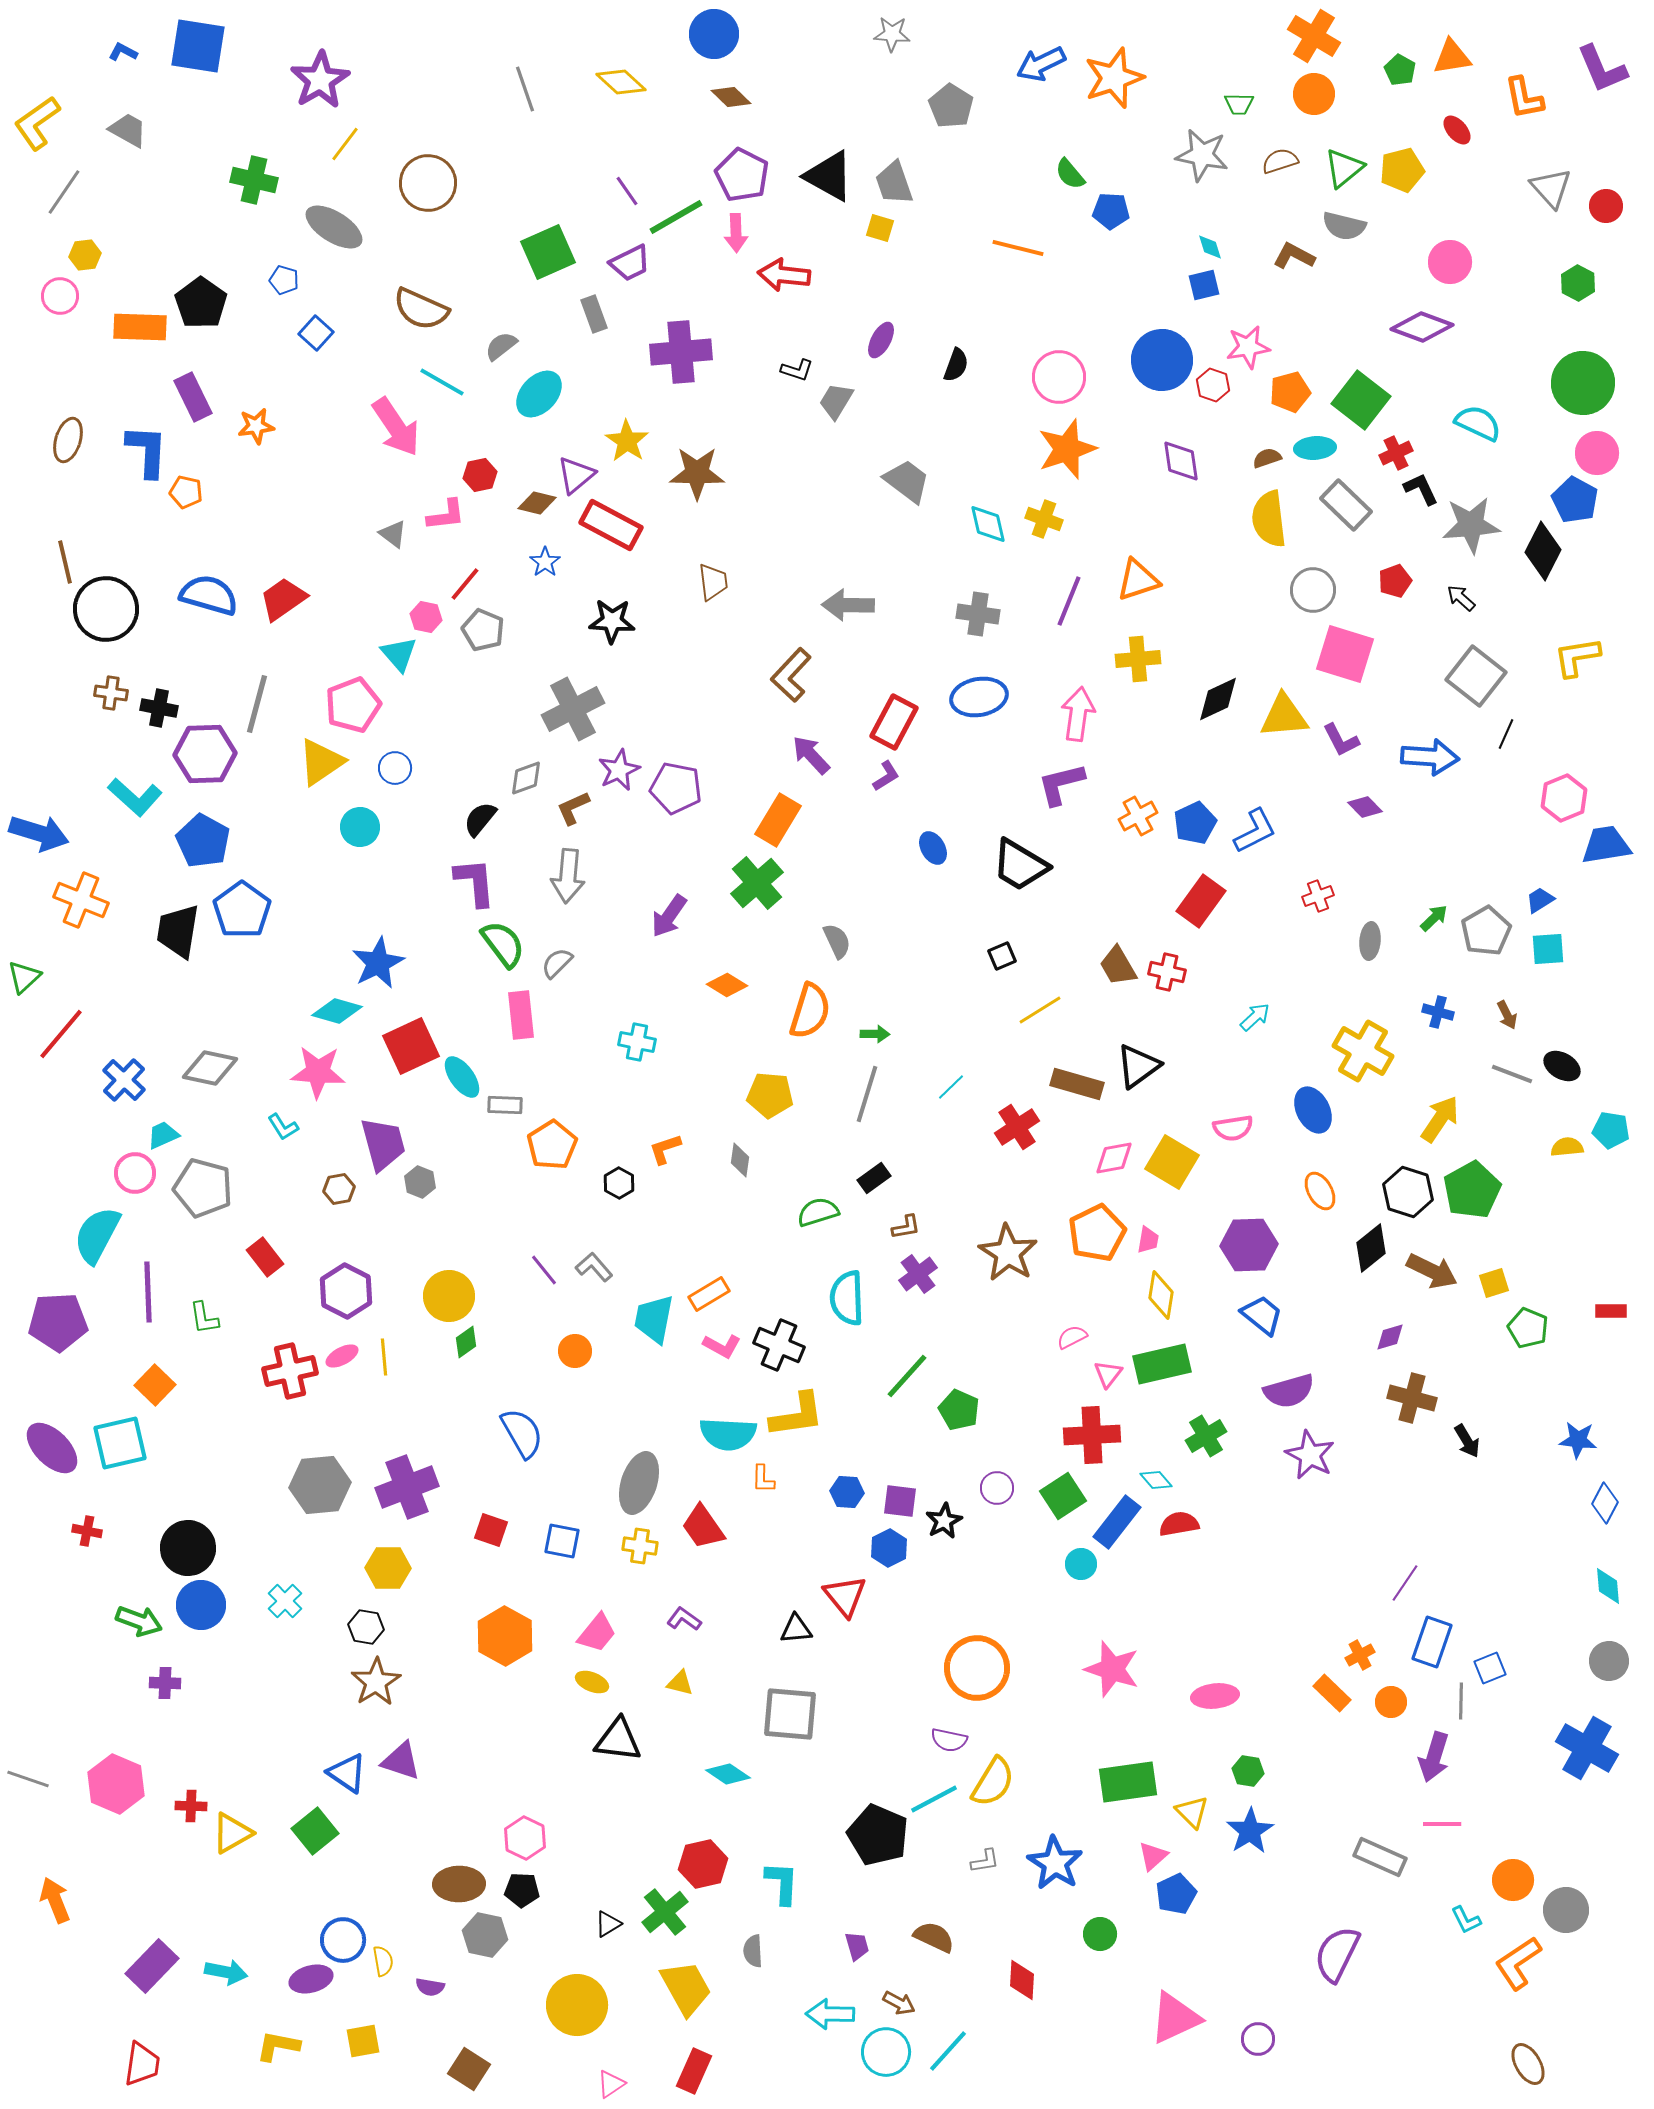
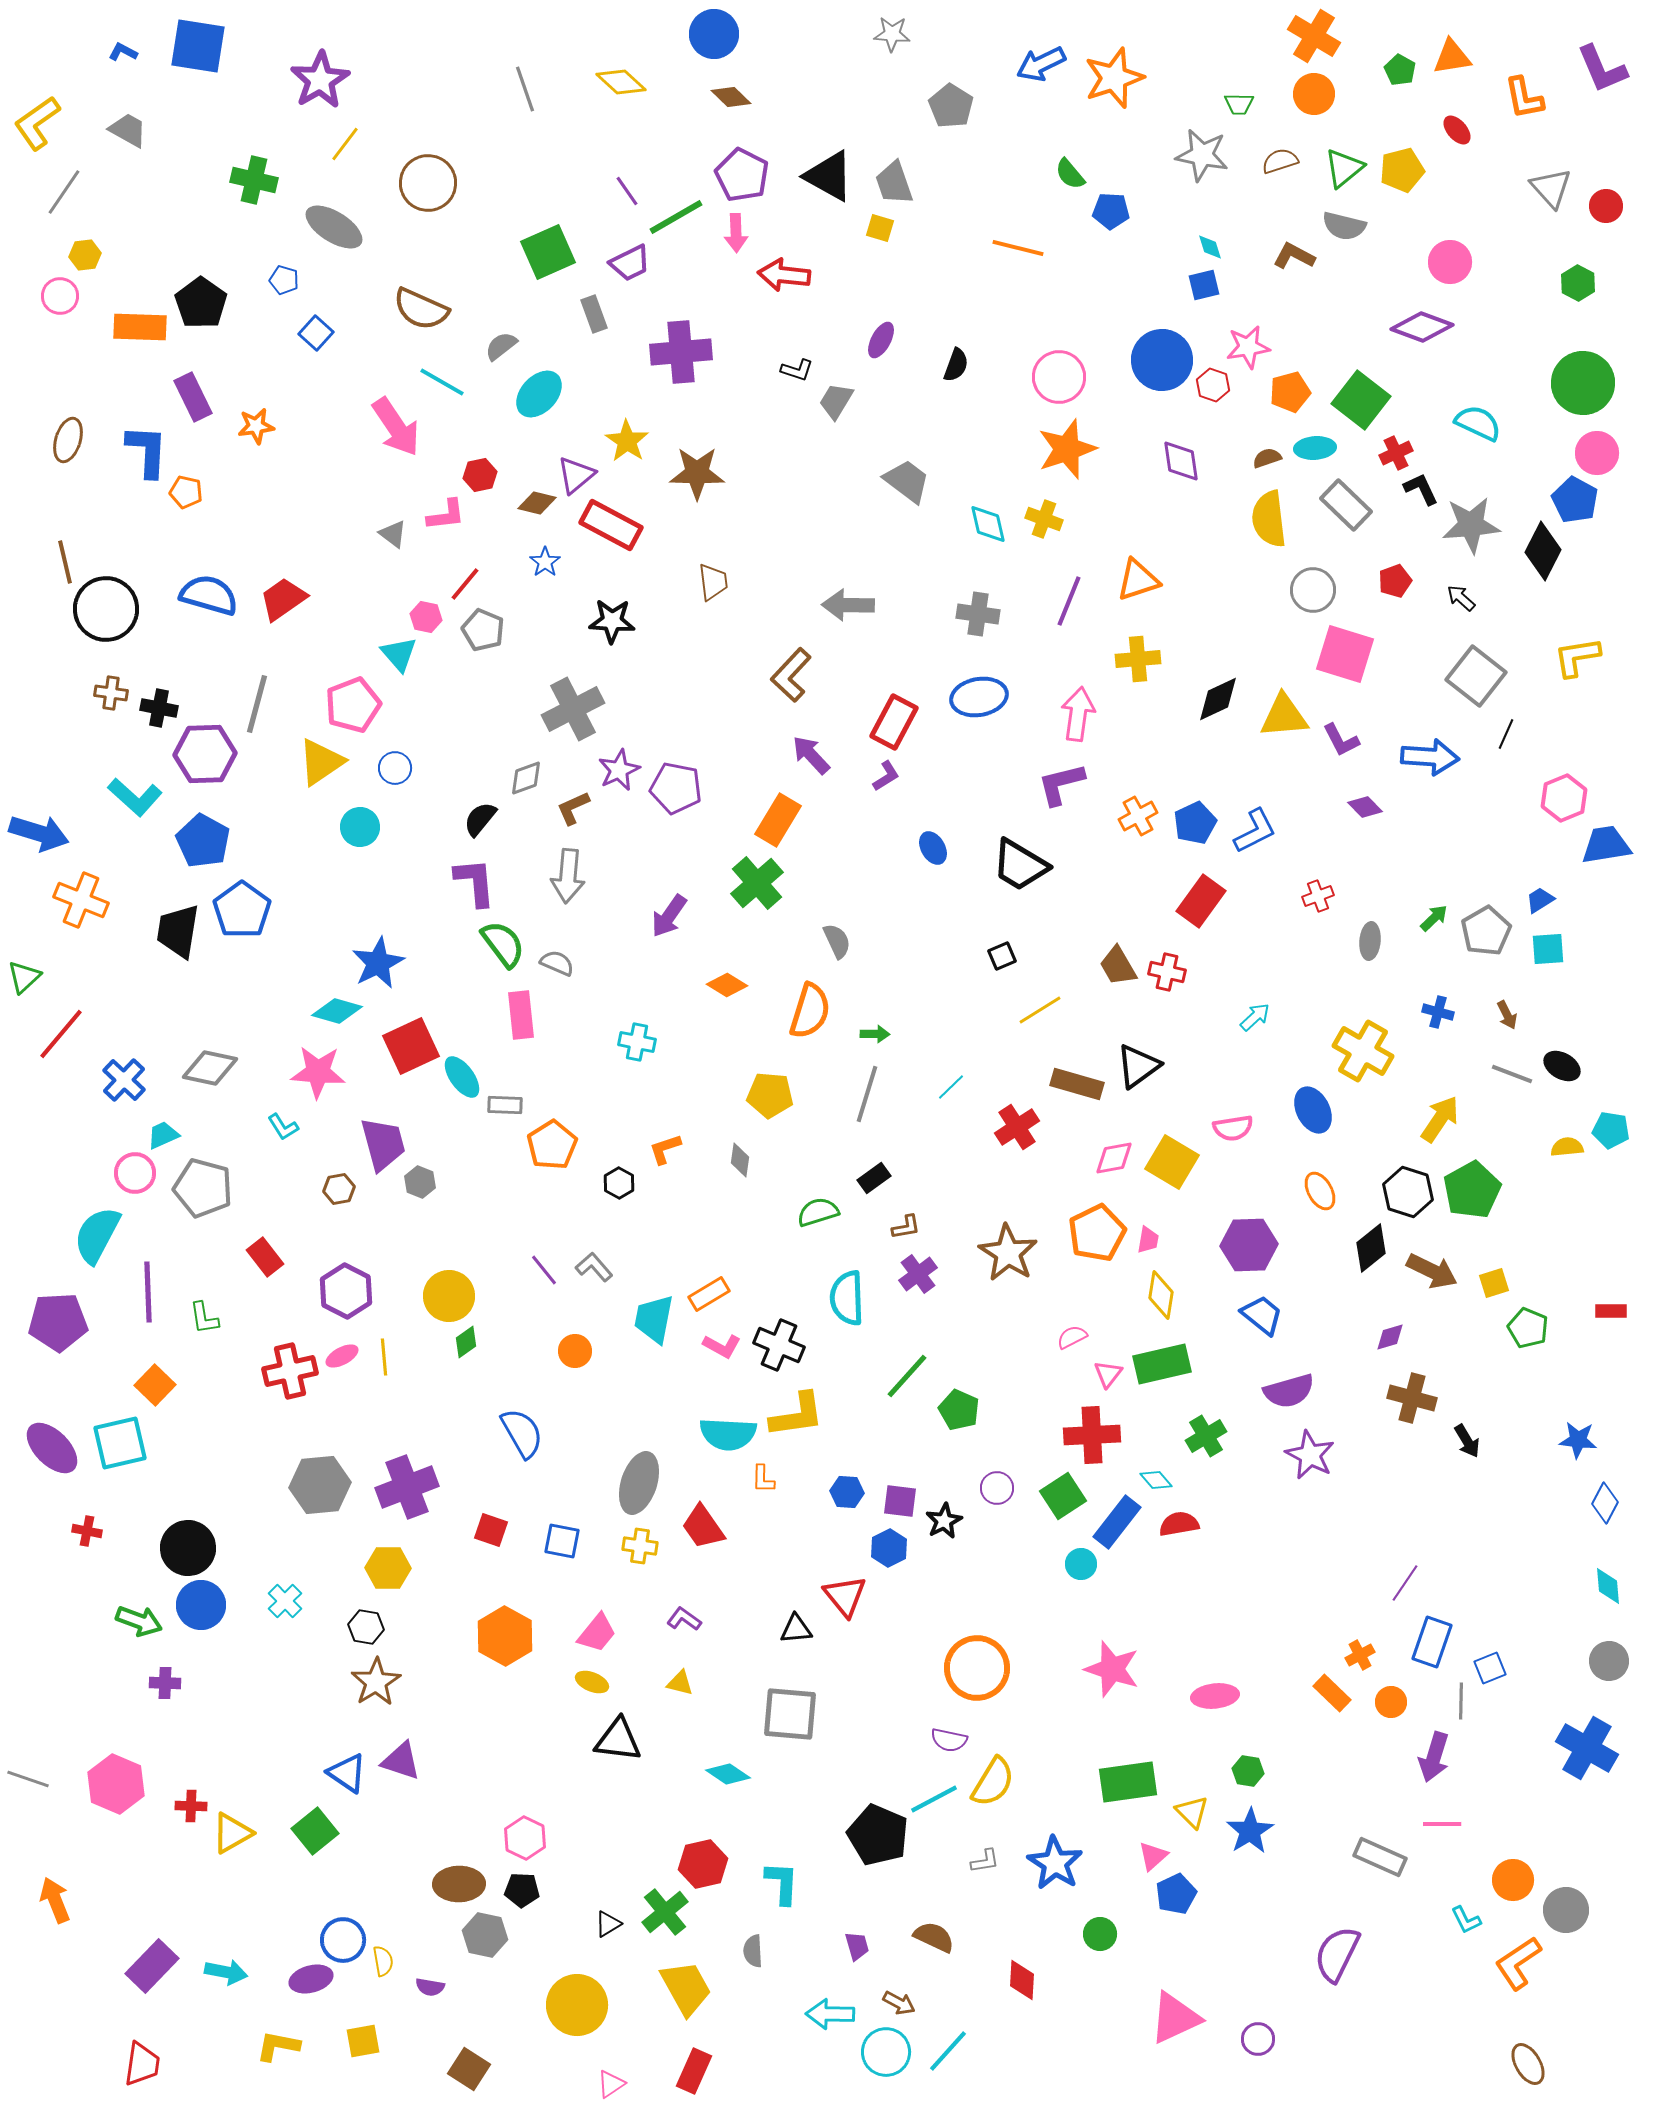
gray semicircle at (557, 963): rotated 68 degrees clockwise
